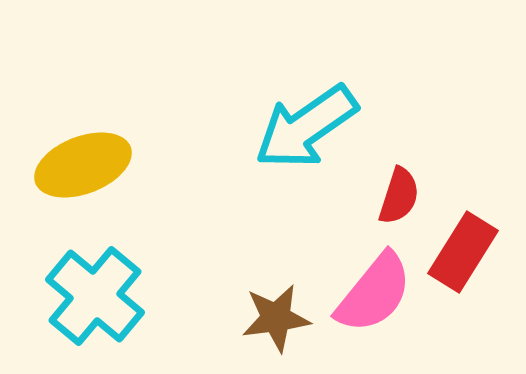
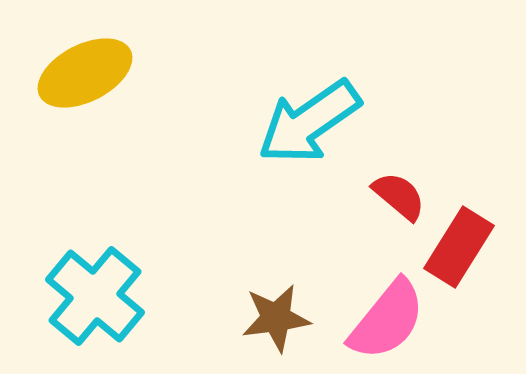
cyan arrow: moved 3 px right, 5 px up
yellow ellipse: moved 2 px right, 92 px up; rotated 6 degrees counterclockwise
red semicircle: rotated 68 degrees counterclockwise
red rectangle: moved 4 px left, 5 px up
pink semicircle: moved 13 px right, 27 px down
